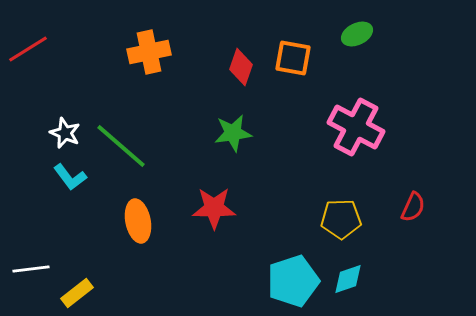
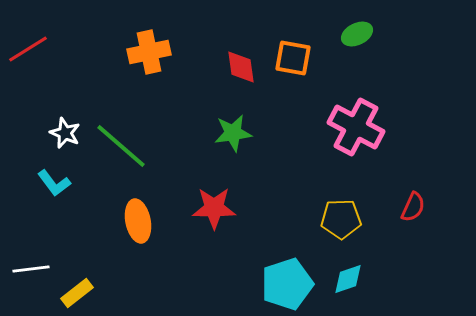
red diamond: rotated 27 degrees counterclockwise
cyan L-shape: moved 16 px left, 6 px down
cyan pentagon: moved 6 px left, 3 px down
